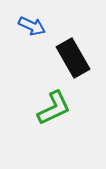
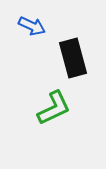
black rectangle: rotated 15 degrees clockwise
